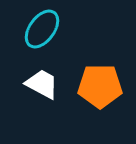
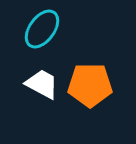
orange pentagon: moved 10 px left, 1 px up
